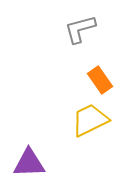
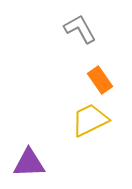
gray L-shape: rotated 76 degrees clockwise
